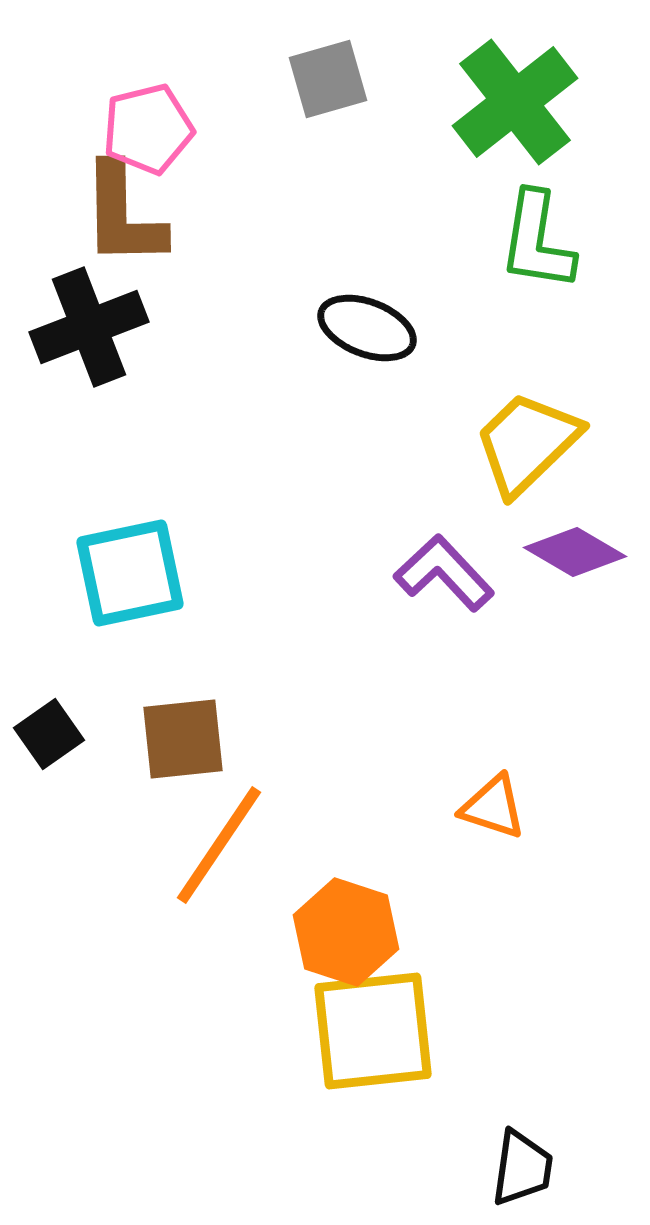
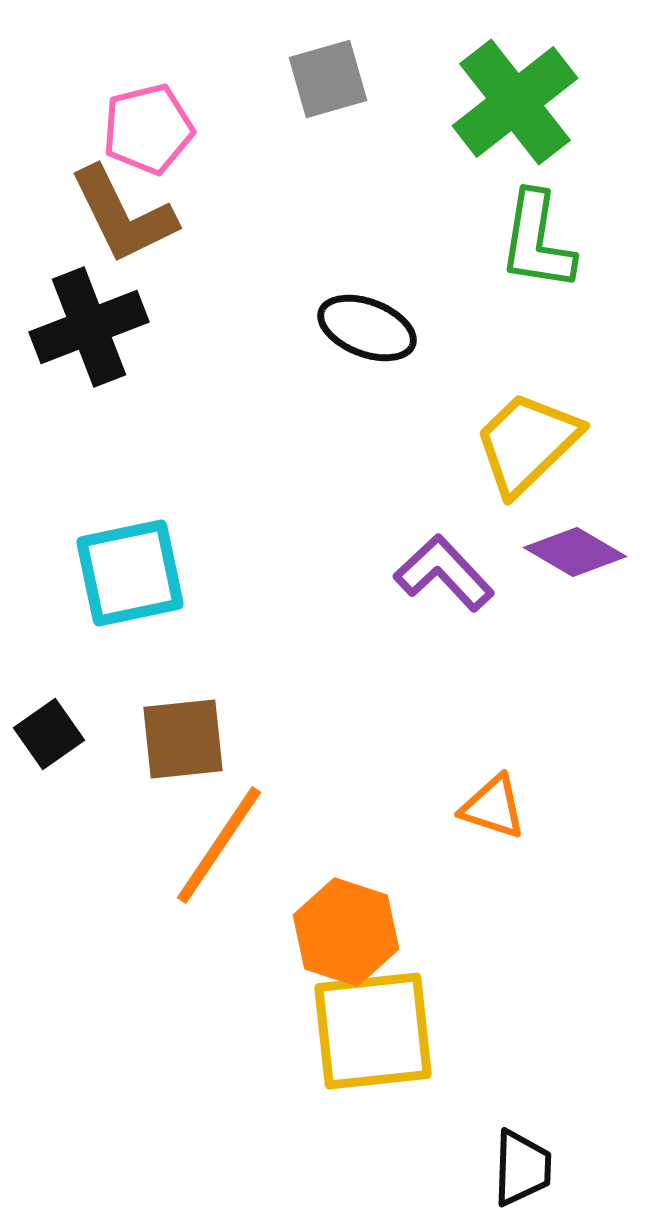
brown L-shape: rotated 25 degrees counterclockwise
black trapezoid: rotated 6 degrees counterclockwise
